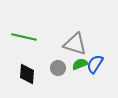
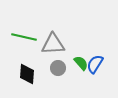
gray triangle: moved 22 px left; rotated 20 degrees counterclockwise
green semicircle: moved 1 px right, 1 px up; rotated 70 degrees clockwise
